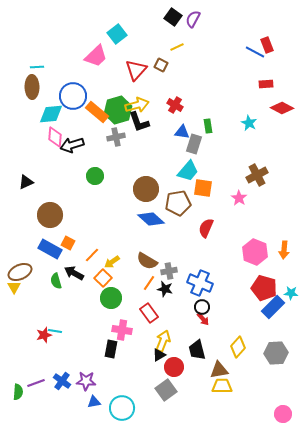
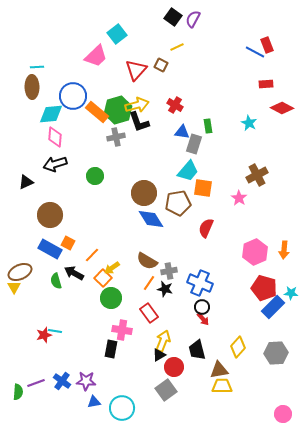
black arrow at (72, 145): moved 17 px left, 19 px down
brown circle at (146, 189): moved 2 px left, 4 px down
blue diamond at (151, 219): rotated 16 degrees clockwise
pink hexagon at (255, 252): rotated 15 degrees clockwise
yellow arrow at (112, 262): moved 6 px down
